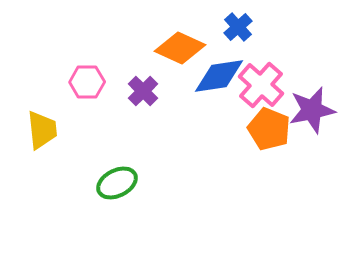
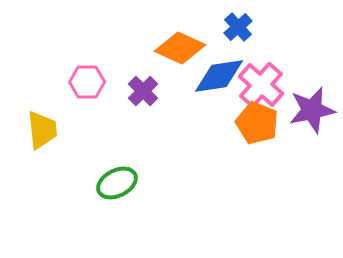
orange pentagon: moved 12 px left, 6 px up
